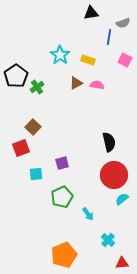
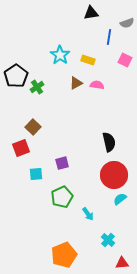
gray semicircle: moved 4 px right
cyan semicircle: moved 2 px left
